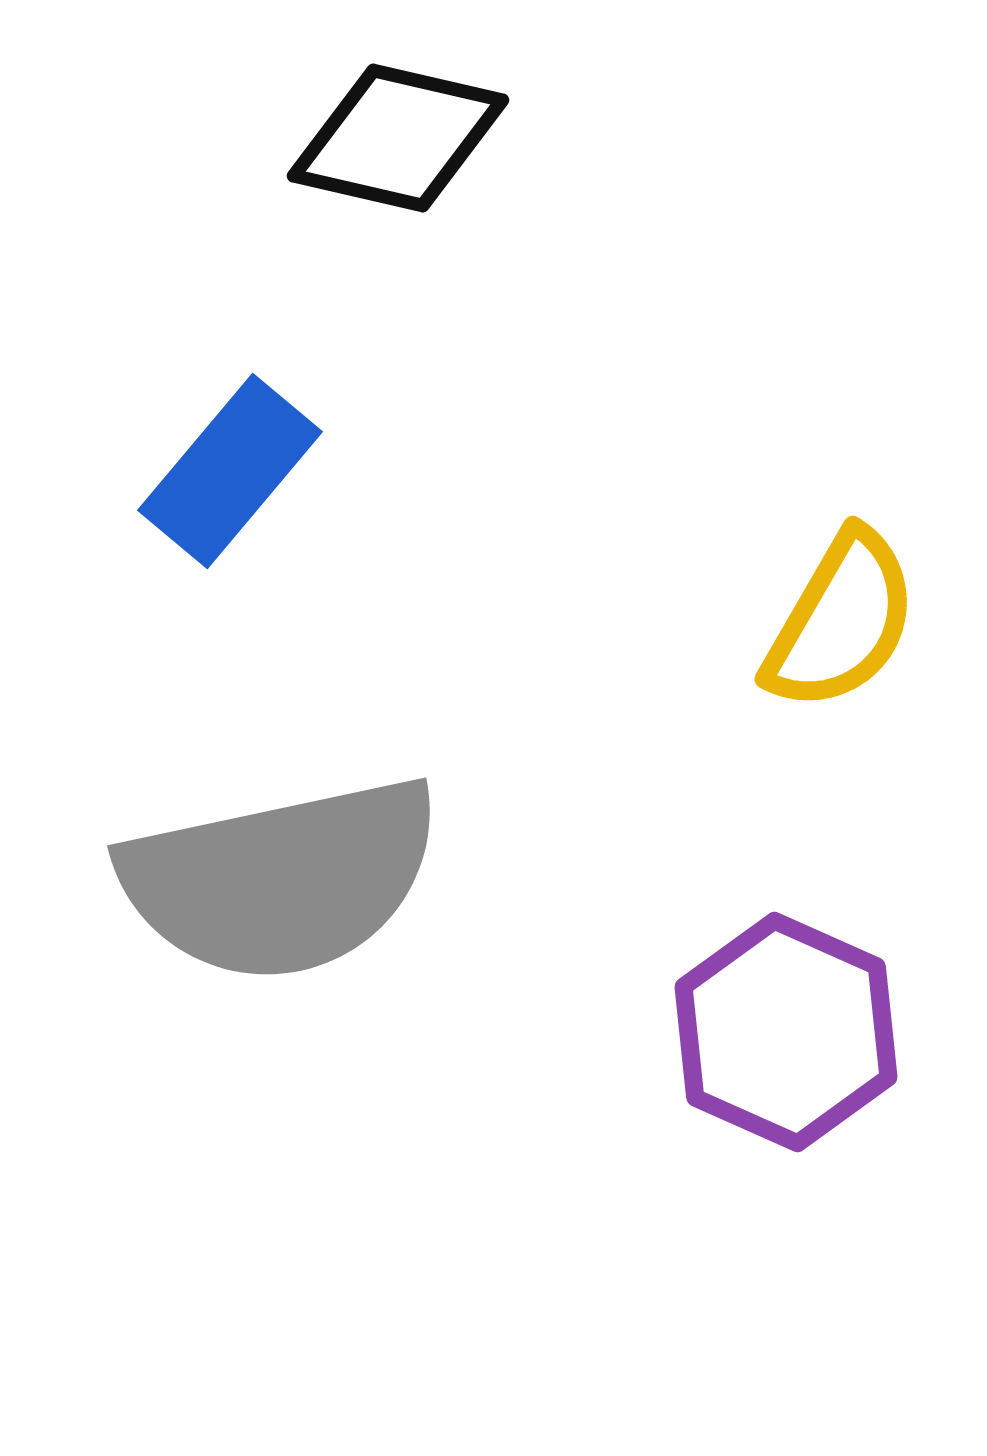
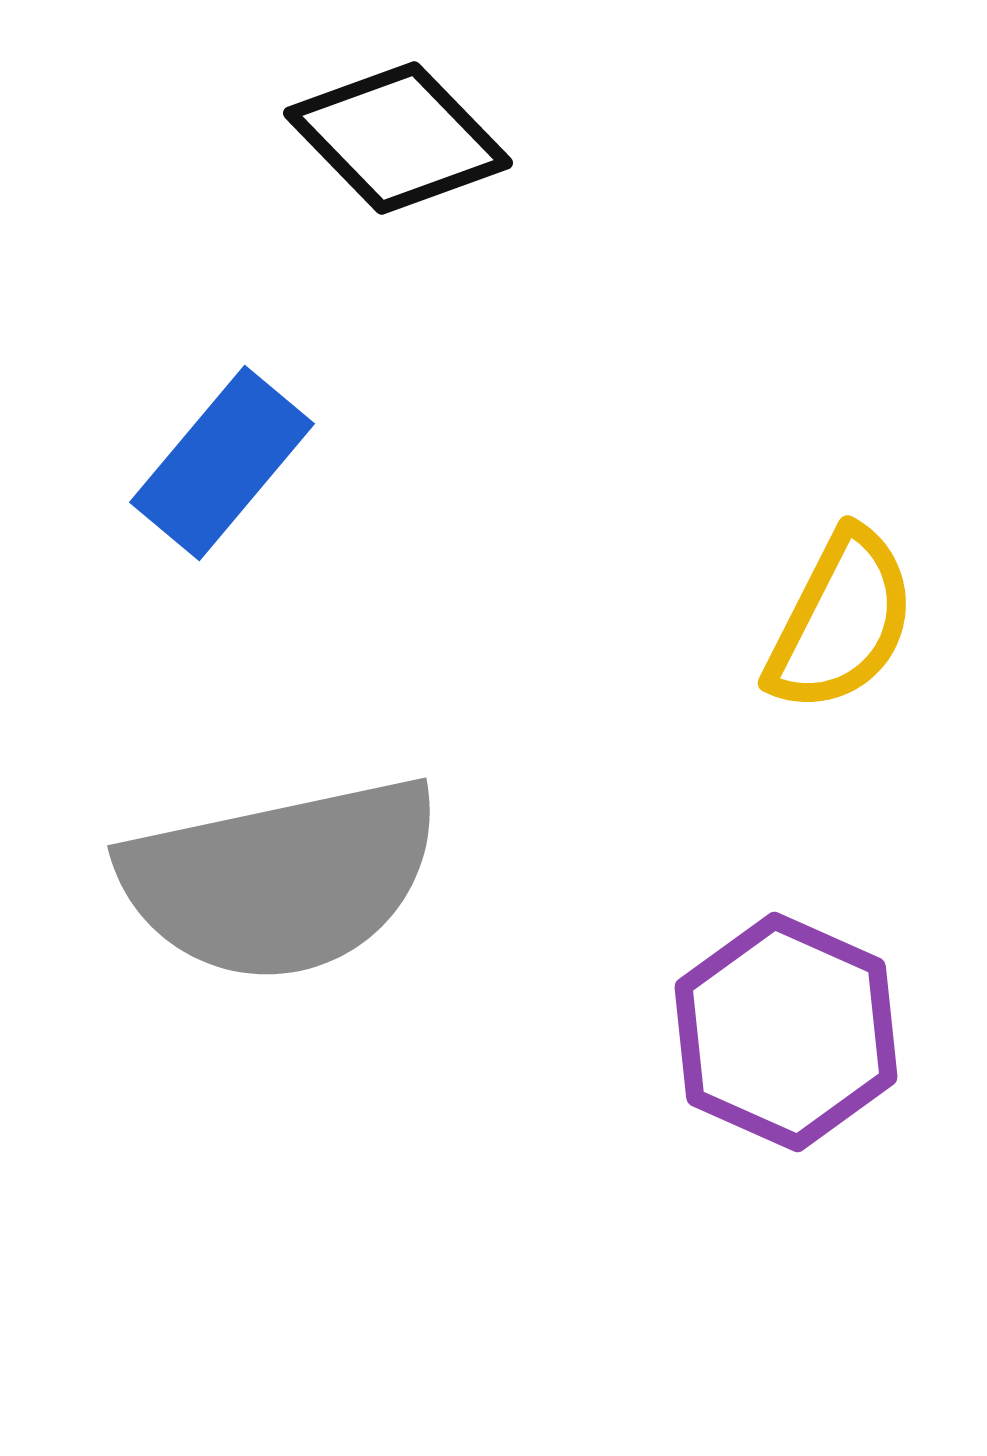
black diamond: rotated 33 degrees clockwise
blue rectangle: moved 8 px left, 8 px up
yellow semicircle: rotated 3 degrees counterclockwise
